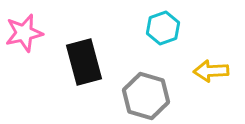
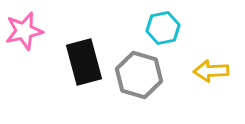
cyan hexagon: rotated 8 degrees clockwise
pink star: moved 2 px up
gray hexagon: moved 7 px left, 21 px up
